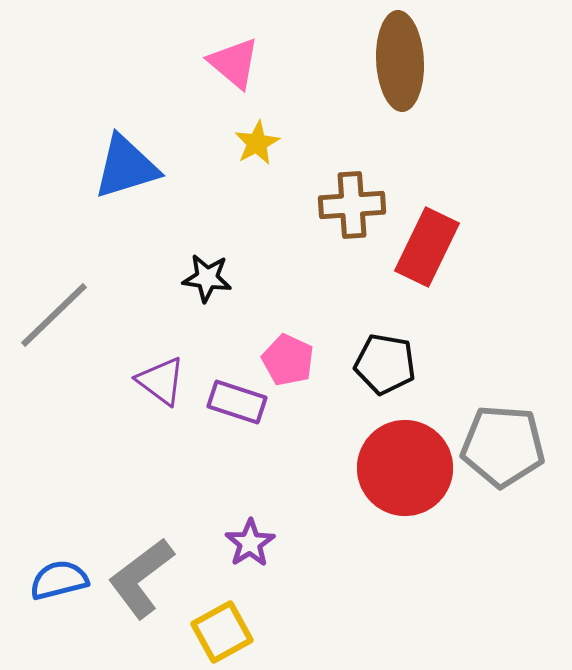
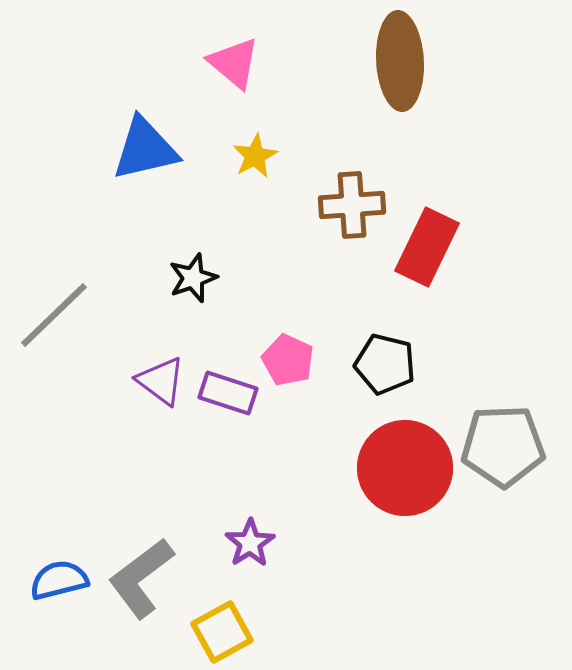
yellow star: moved 2 px left, 13 px down
blue triangle: moved 19 px right, 18 px up; rotated 4 degrees clockwise
black star: moved 14 px left; rotated 27 degrees counterclockwise
black pentagon: rotated 4 degrees clockwise
purple rectangle: moved 9 px left, 9 px up
gray pentagon: rotated 6 degrees counterclockwise
